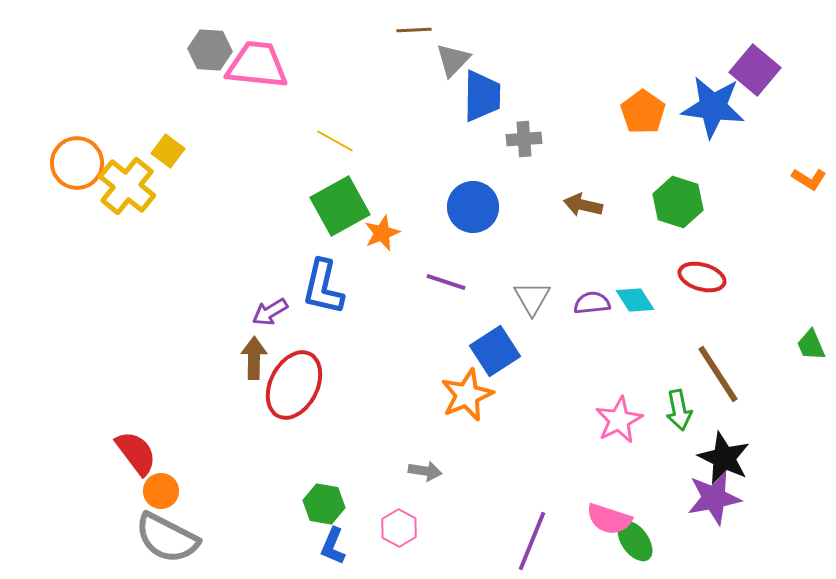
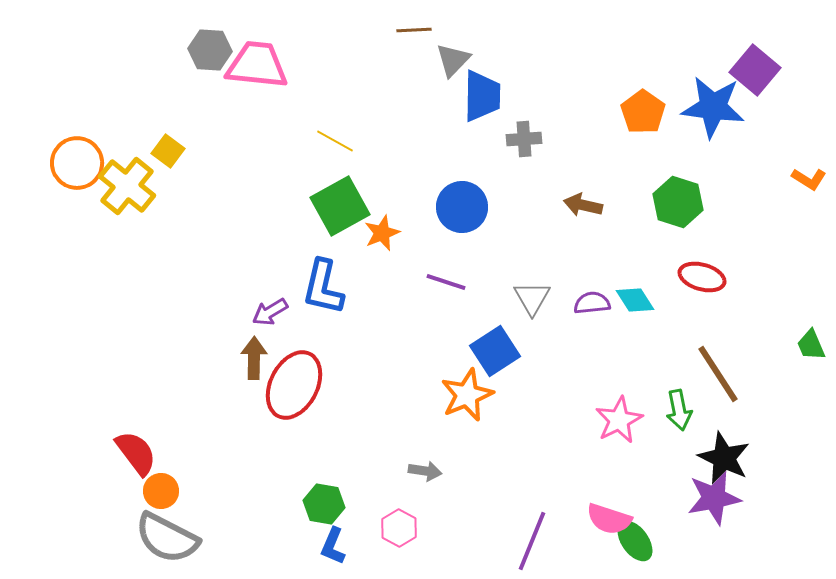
blue circle at (473, 207): moved 11 px left
